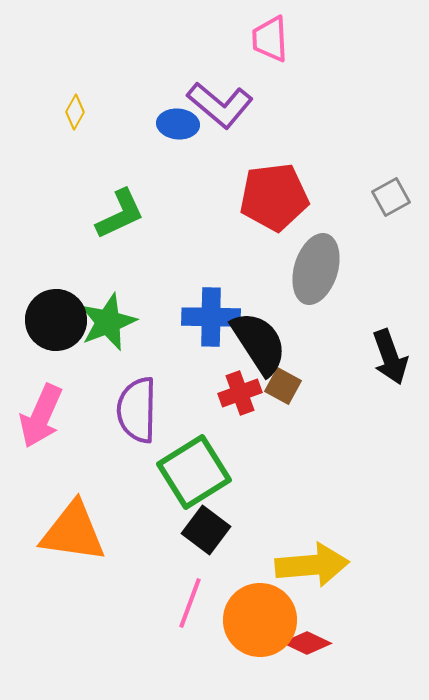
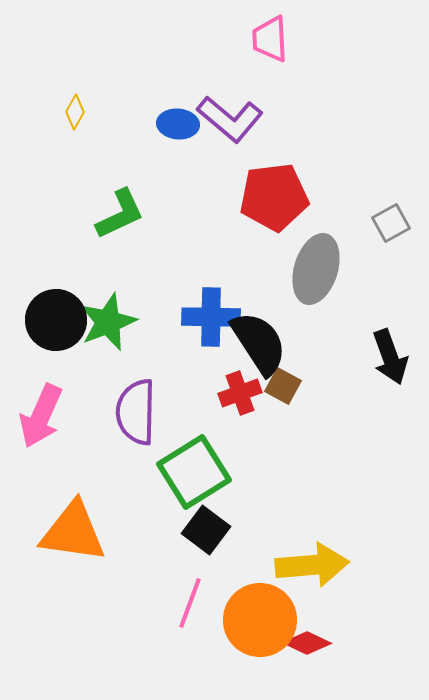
purple L-shape: moved 10 px right, 14 px down
gray square: moved 26 px down
purple semicircle: moved 1 px left, 2 px down
